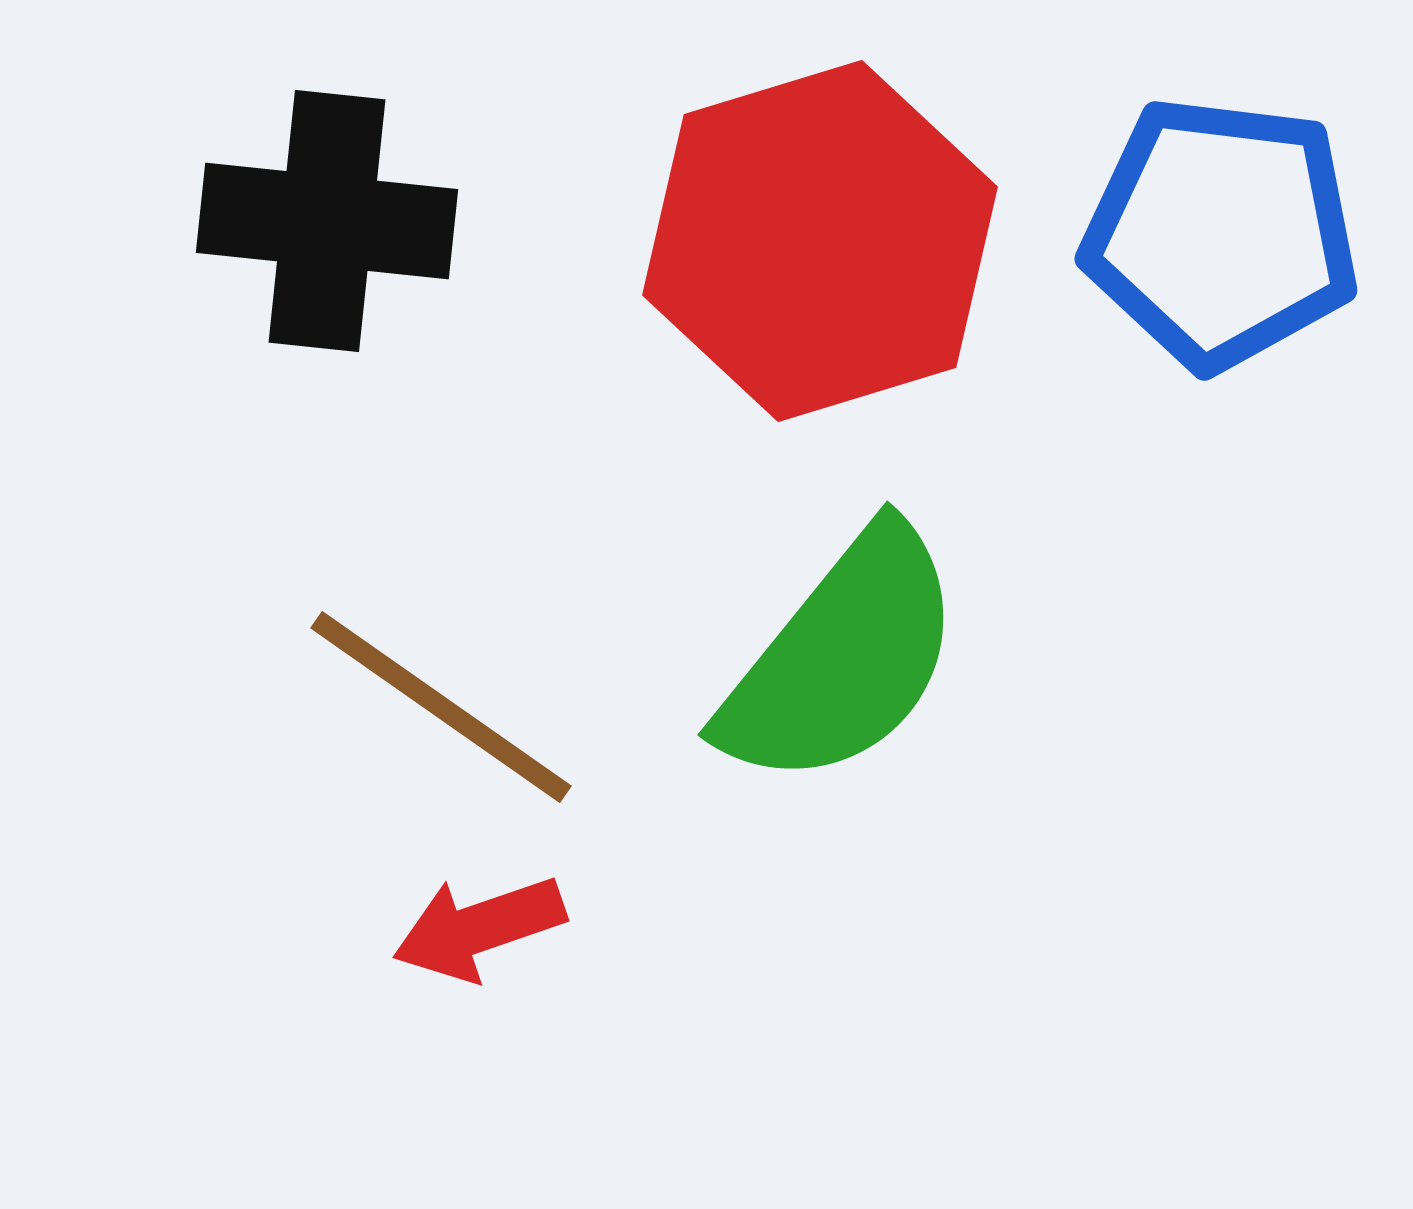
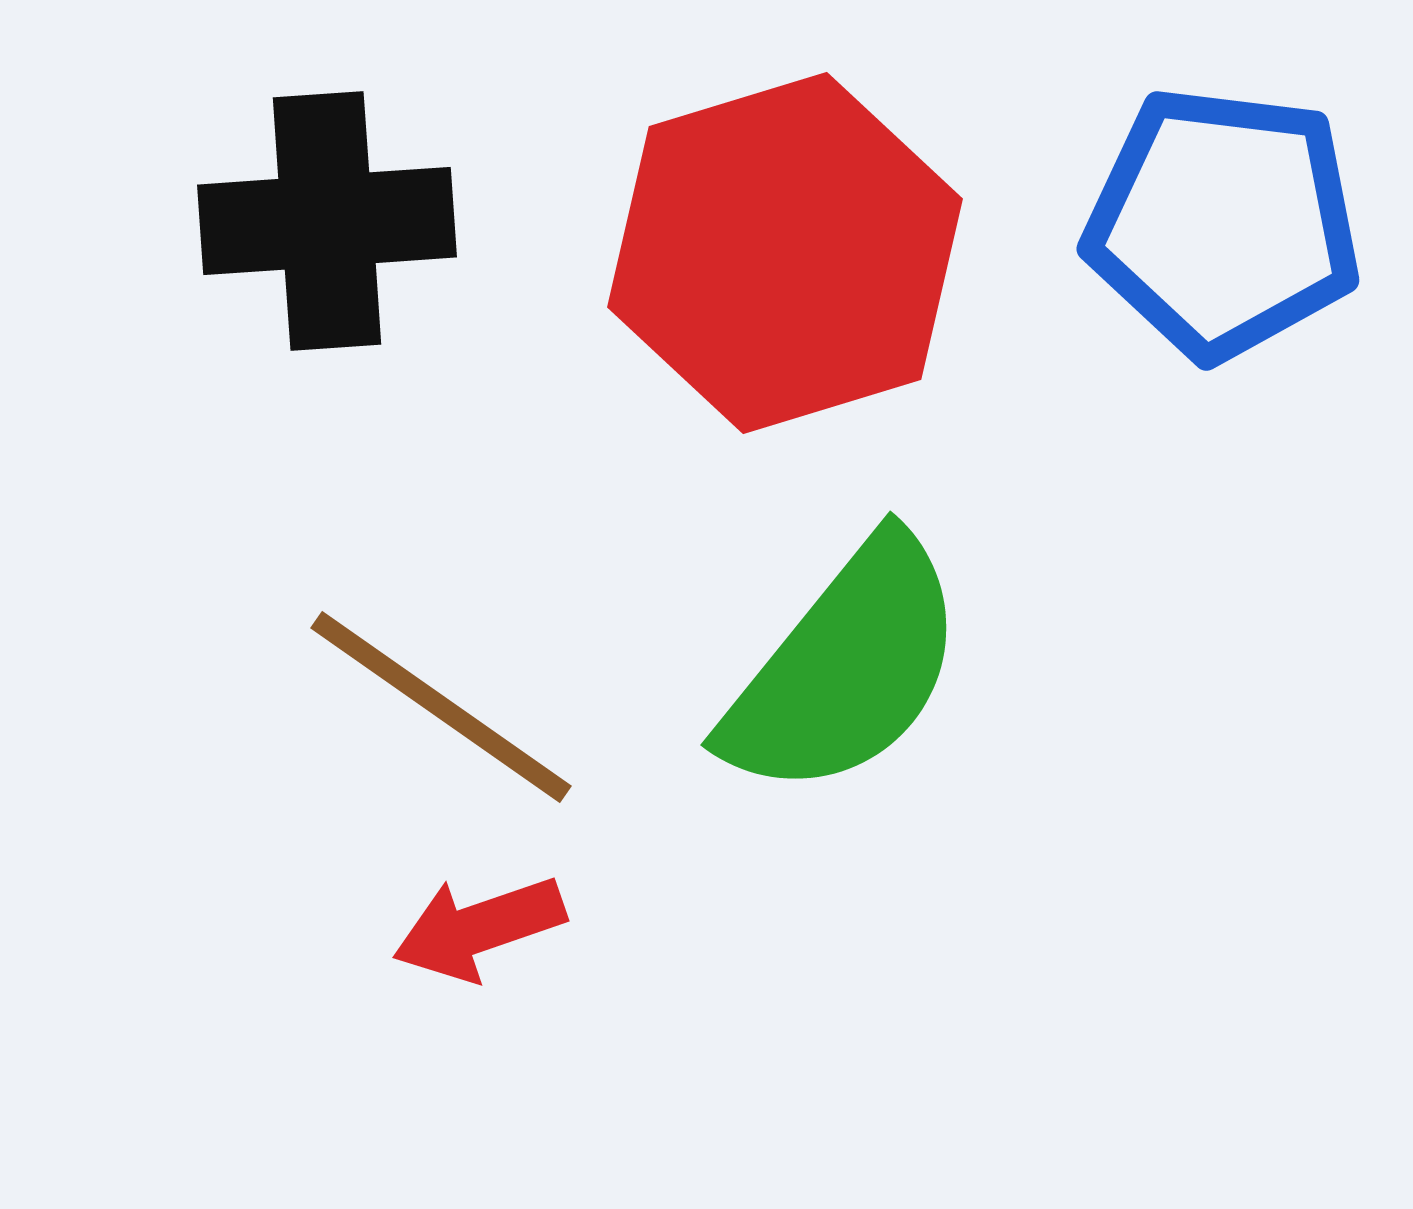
black cross: rotated 10 degrees counterclockwise
blue pentagon: moved 2 px right, 10 px up
red hexagon: moved 35 px left, 12 px down
green semicircle: moved 3 px right, 10 px down
